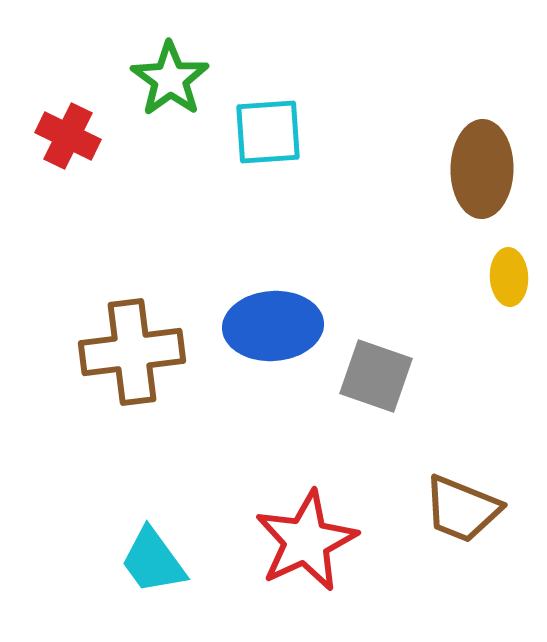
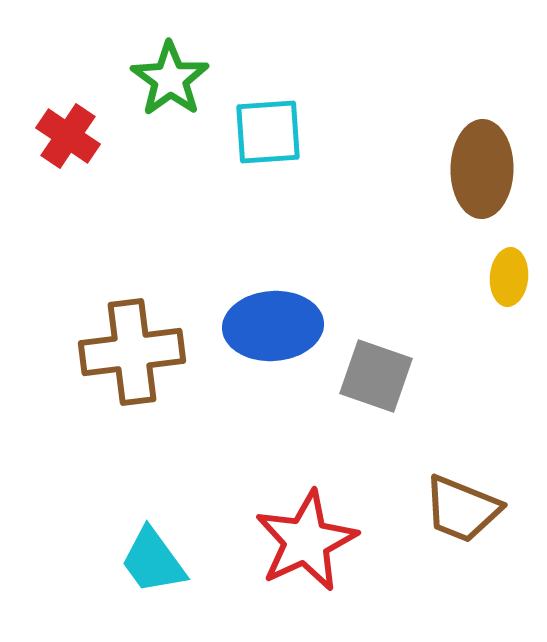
red cross: rotated 8 degrees clockwise
yellow ellipse: rotated 8 degrees clockwise
